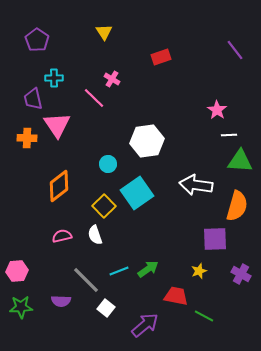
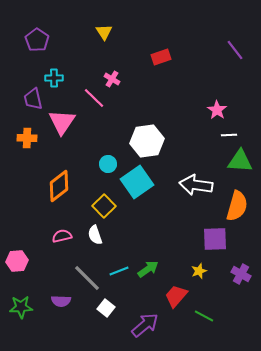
pink triangle: moved 5 px right, 3 px up; rotated 8 degrees clockwise
cyan square: moved 11 px up
pink hexagon: moved 10 px up
gray line: moved 1 px right, 2 px up
red trapezoid: rotated 60 degrees counterclockwise
